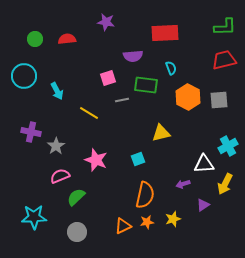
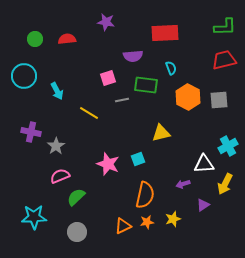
pink star: moved 12 px right, 4 px down
